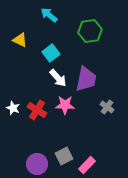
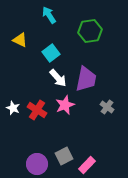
cyan arrow: rotated 18 degrees clockwise
pink star: rotated 24 degrees counterclockwise
